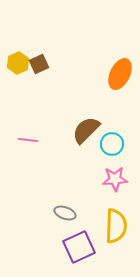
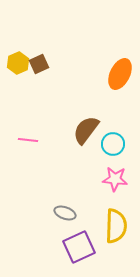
brown semicircle: rotated 8 degrees counterclockwise
cyan circle: moved 1 px right
pink star: rotated 10 degrees clockwise
